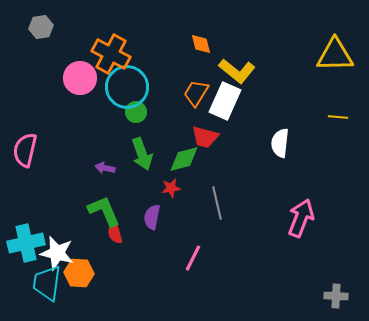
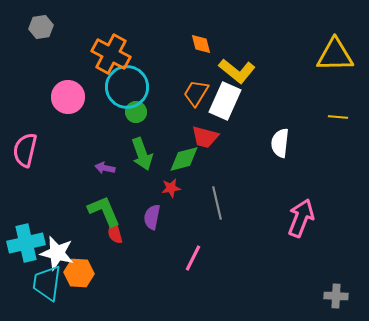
pink circle: moved 12 px left, 19 px down
